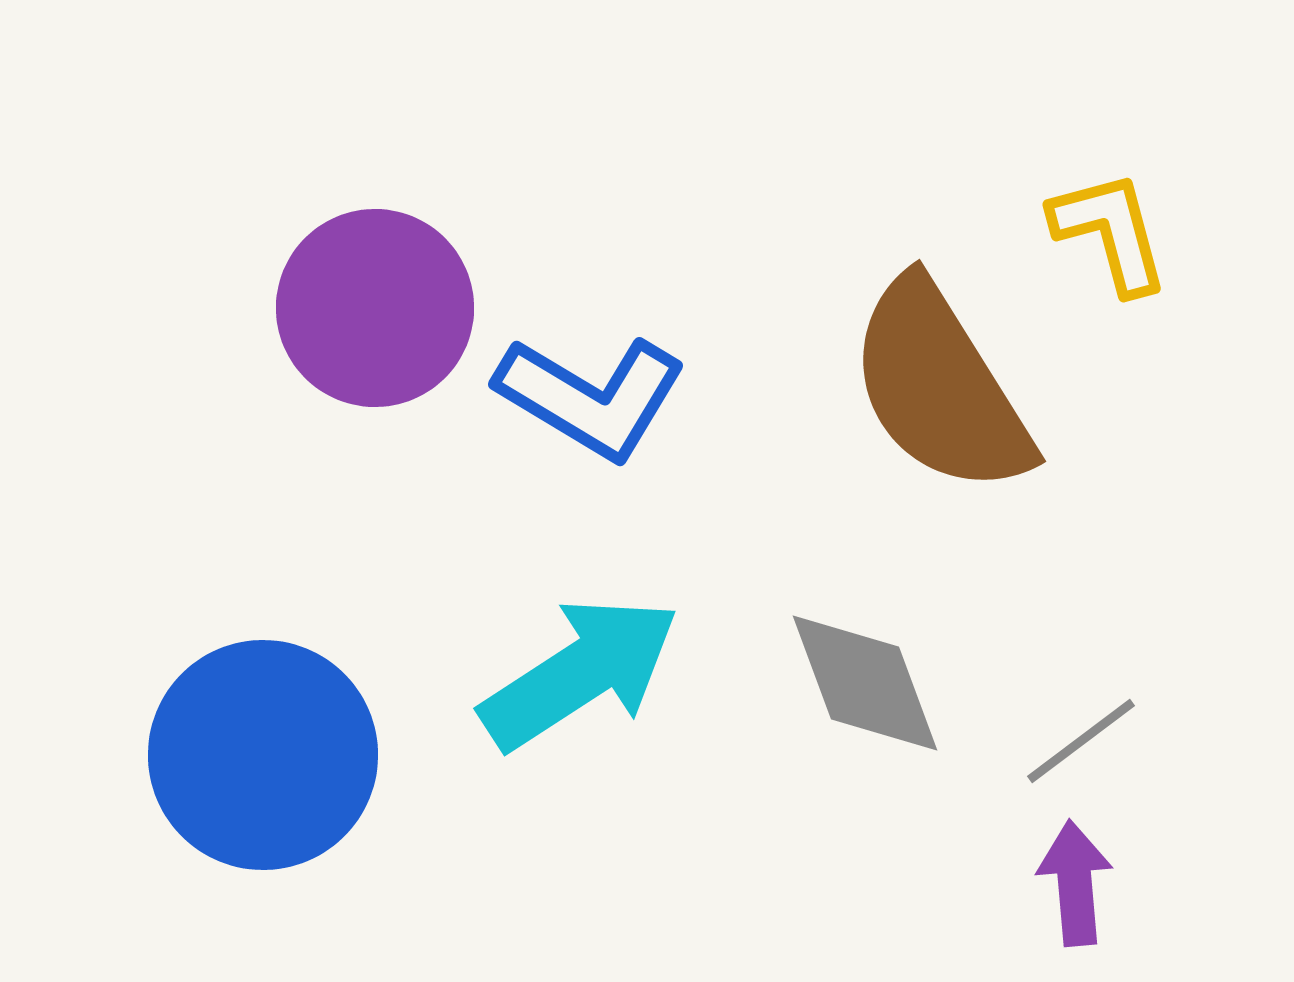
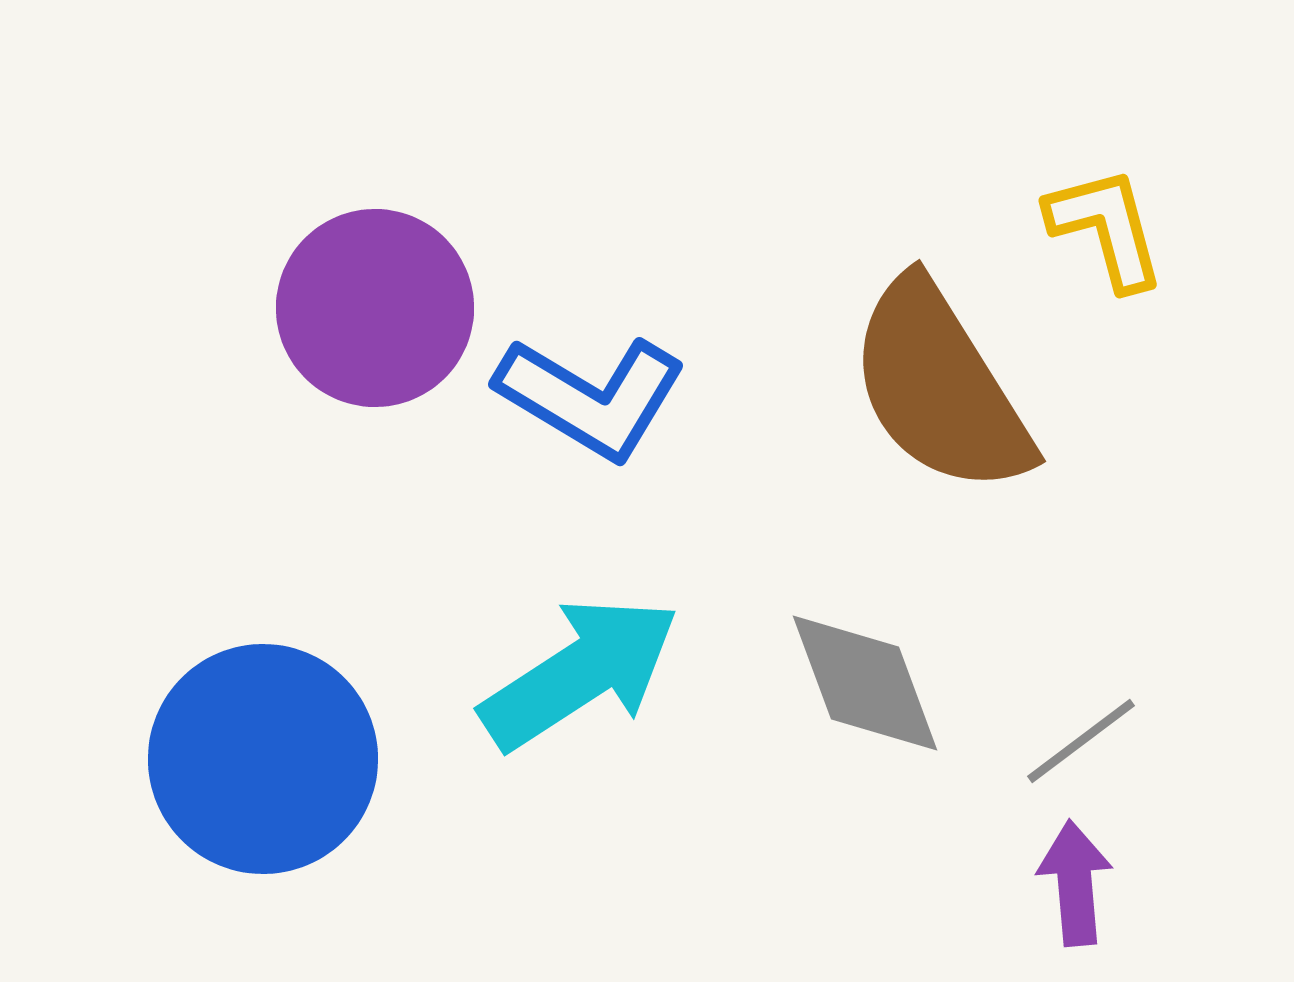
yellow L-shape: moved 4 px left, 4 px up
blue circle: moved 4 px down
